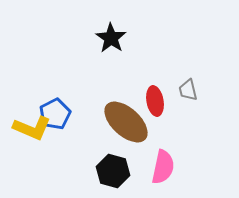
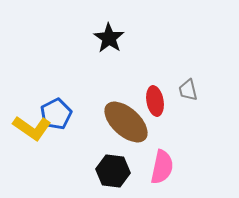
black star: moved 2 px left
blue pentagon: moved 1 px right
yellow L-shape: rotated 12 degrees clockwise
pink semicircle: moved 1 px left
black hexagon: rotated 8 degrees counterclockwise
